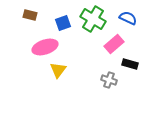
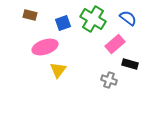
blue semicircle: rotated 12 degrees clockwise
pink rectangle: moved 1 px right
